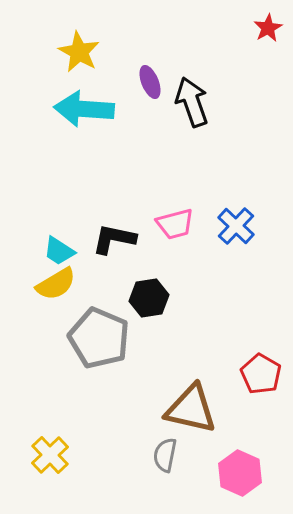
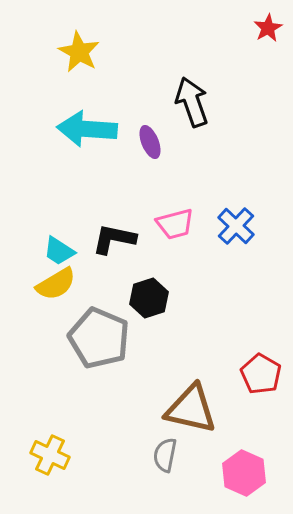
purple ellipse: moved 60 px down
cyan arrow: moved 3 px right, 20 px down
black hexagon: rotated 9 degrees counterclockwise
yellow cross: rotated 21 degrees counterclockwise
pink hexagon: moved 4 px right
